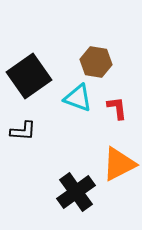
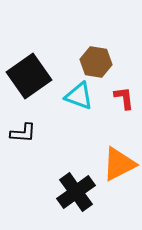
cyan triangle: moved 1 px right, 2 px up
red L-shape: moved 7 px right, 10 px up
black L-shape: moved 2 px down
